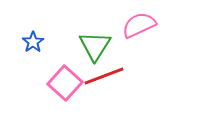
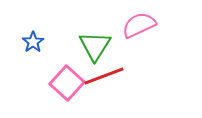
pink square: moved 2 px right
